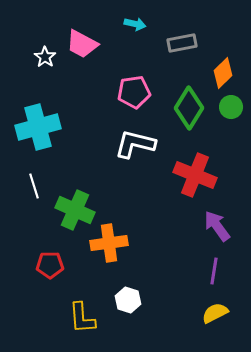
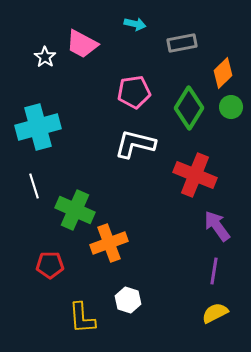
orange cross: rotated 12 degrees counterclockwise
